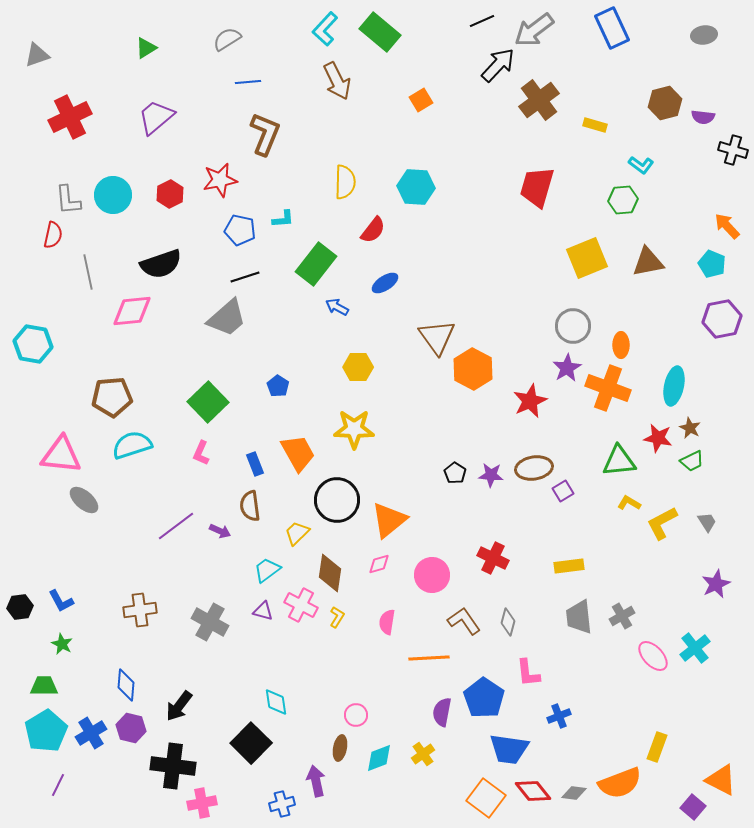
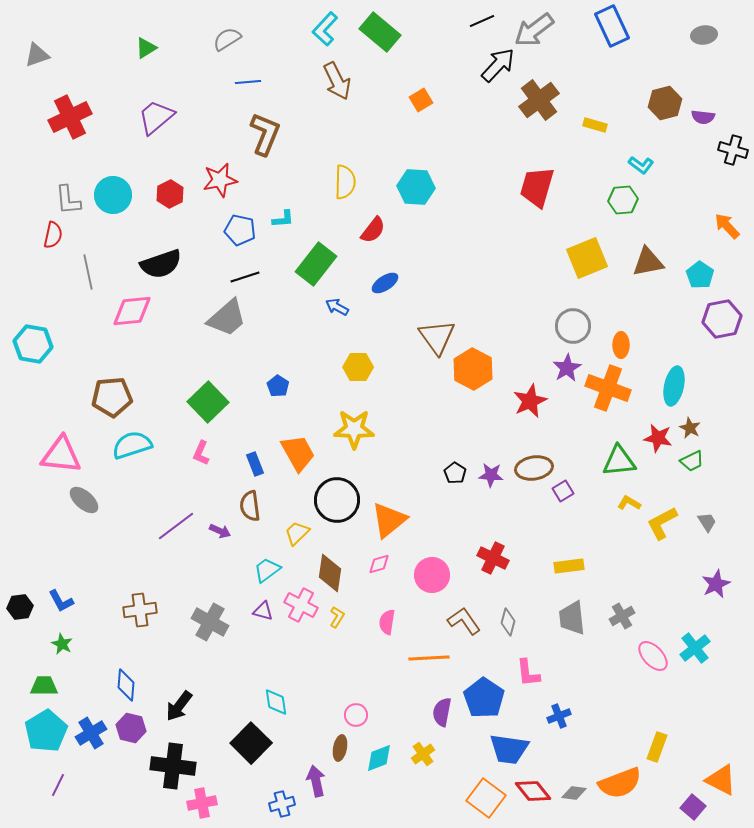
blue rectangle at (612, 28): moved 2 px up
cyan pentagon at (712, 264): moved 12 px left, 11 px down; rotated 12 degrees clockwise
gray trapezoid at (579, 617): moved 7 px left, 1 px down
